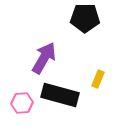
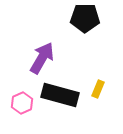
purple arrow: moved 2 px left
yellow rectangle: moved 10 px down
pink hexagon: rotated 20 degrees counterclockwise
